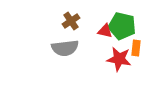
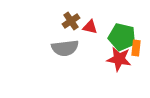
green pentagon: moved 11 px down
red triangle: moved 15 px left, 4 px up
